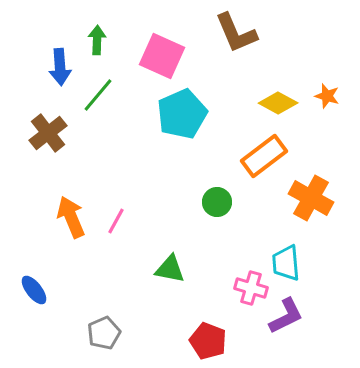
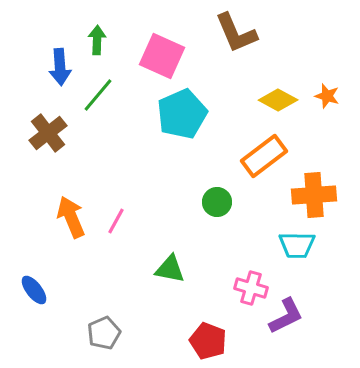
yellow diamond: moved 3 px up
orange cross: moved 3 px right, 3 px up; rotated 33 degrees counterclockwise
cyan trapezoid: moved 11 px right, 18 px up; rotated 84 degrees counterclockwise
